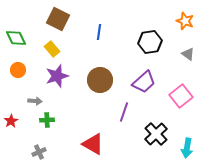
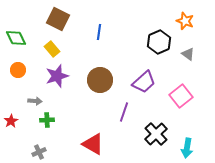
black hexagon: moved 9 px right; rotated 15 degrees counterclockwise
